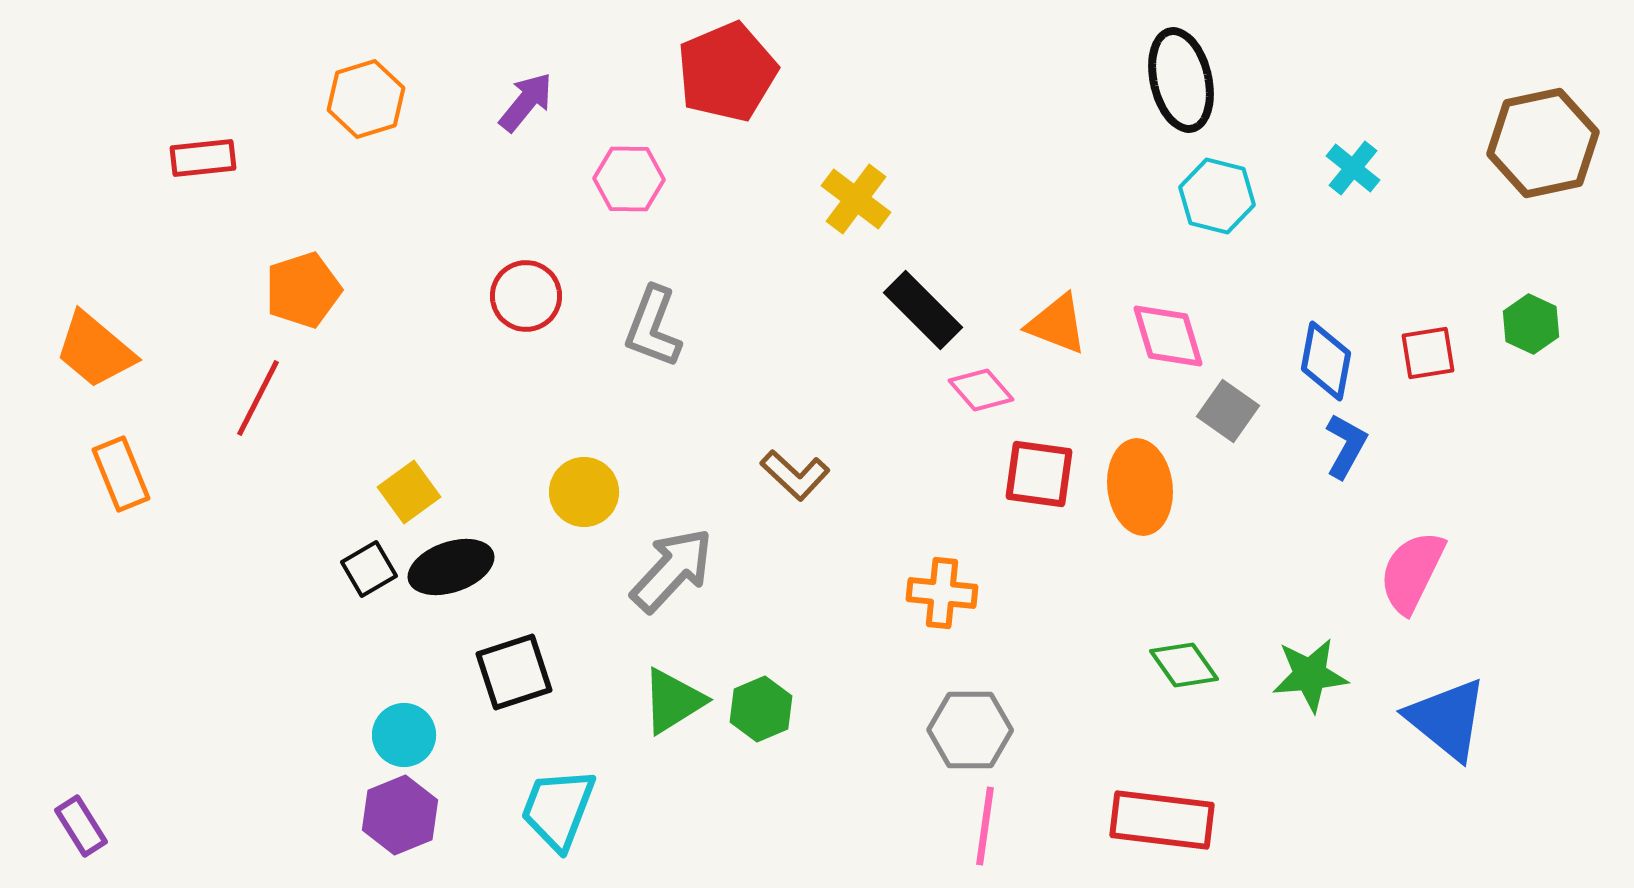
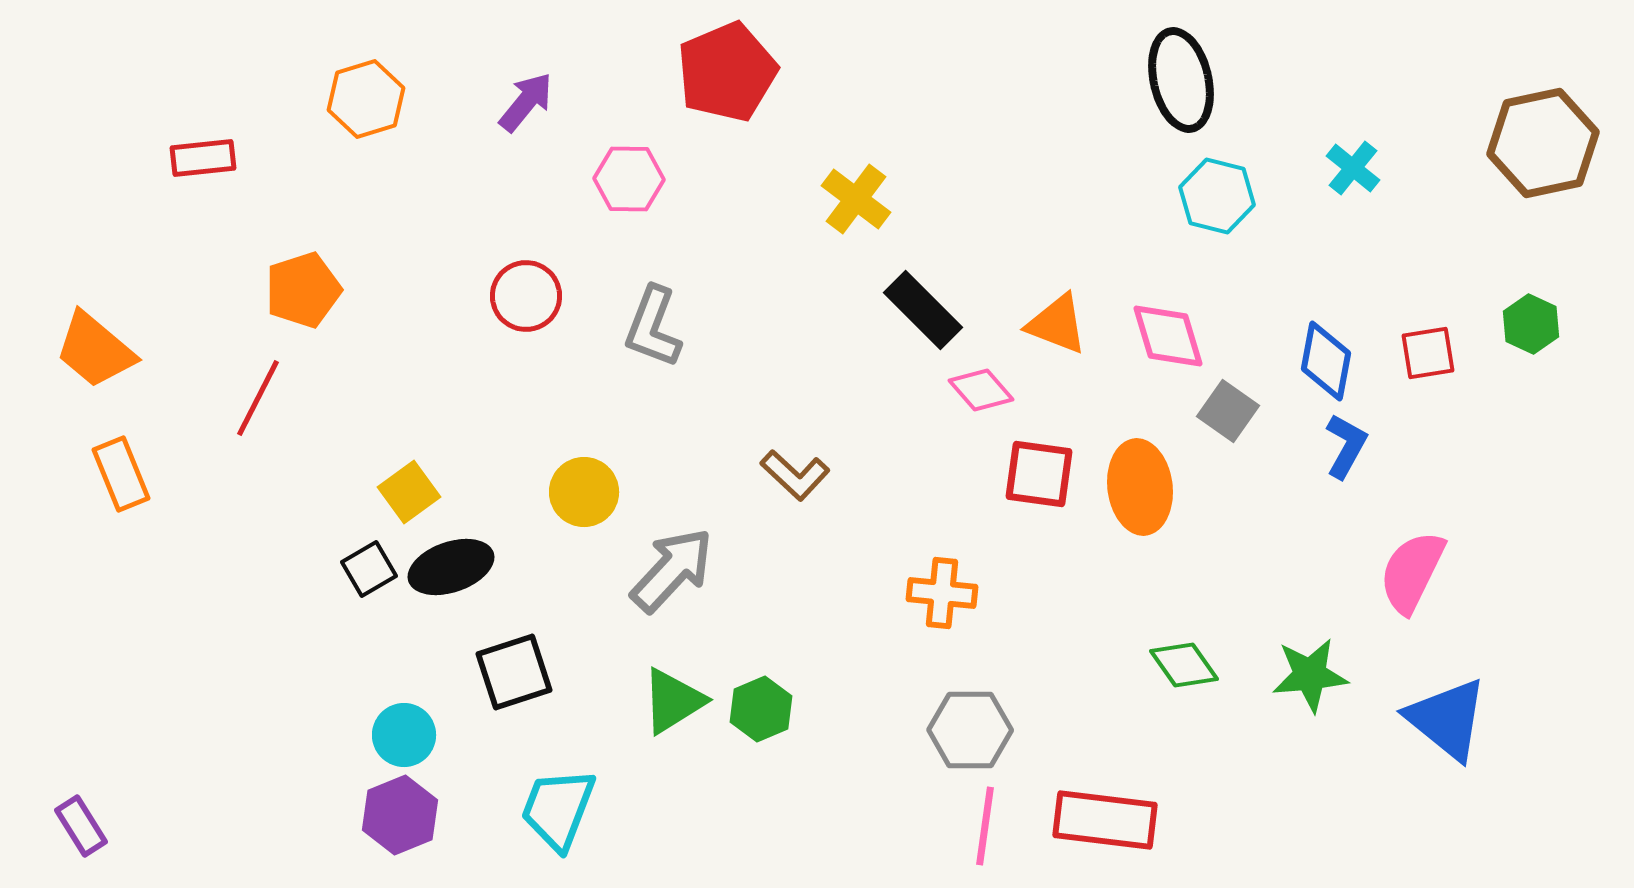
red rectangle at (1162, 820): moved 57 px left
